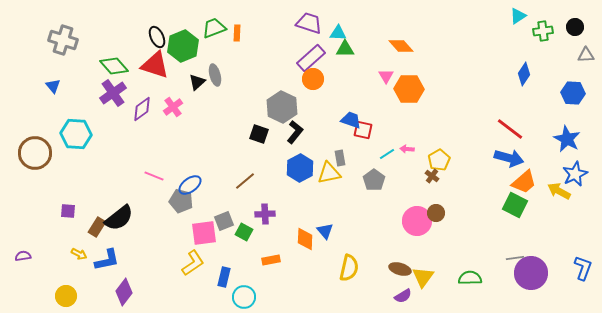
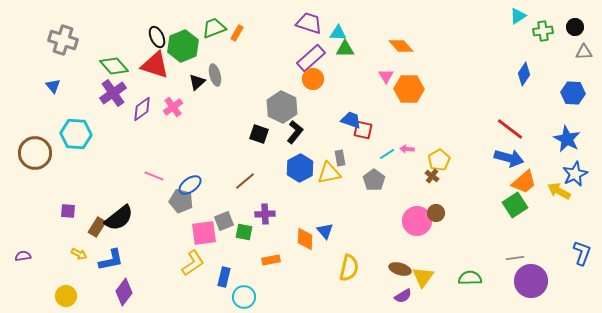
orange rectangle at (237, 33): rotated 28 degrees clockwise
gray triangle at (586, 55): moved 2 px left, 3 px up
green square at (515, 205): rotated 30 degrees clockwise
green square at (244, 232): rotated 18 degrees counterclockwise
blue L-shape at (107, 260): moved 4 px right
blue L-shape at (583, 268): moved 1 px left, 15 px up
purple circle at (531, 273): moved 8 px down
